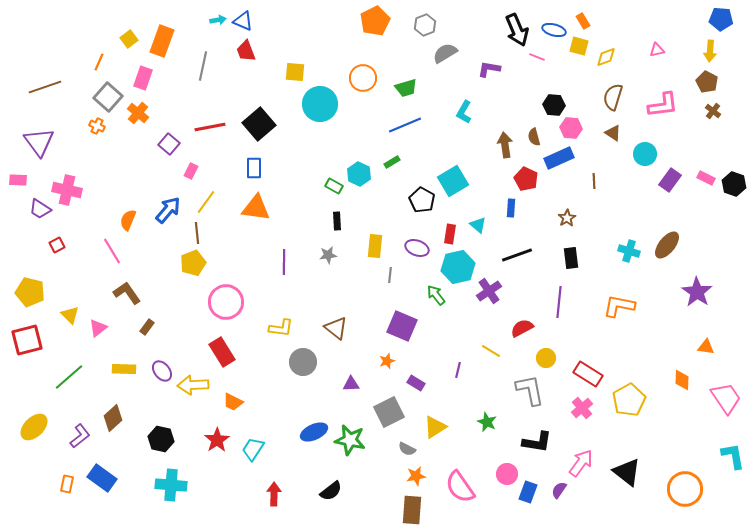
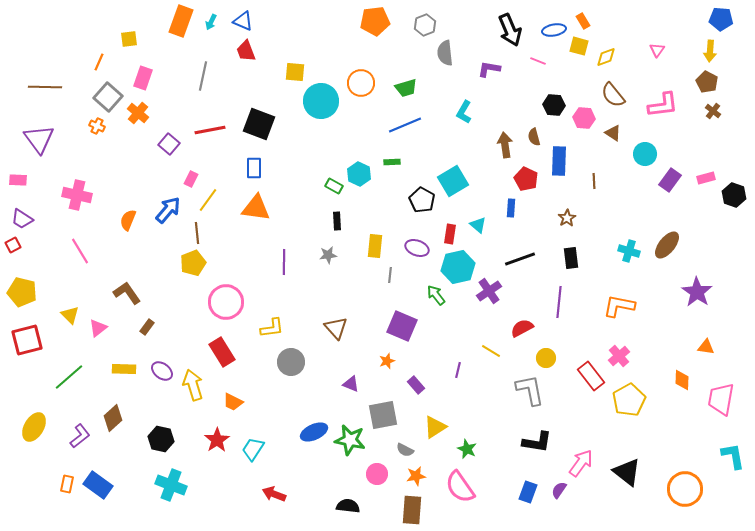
cyan arrow at (218, 20): moved 7 px left, 2 px down; rotated 126 degrees clockwise
orange pentagon at (375, 21): rotated 20 degrees clockwise
black arrow at (517, 30): moved 7 px left
blue ellipse at (554, 30): rotated 25 degrees counterclockwise
yellow square at (129, 39): rotated 30 degrees clockwise
orange rectangle at (162, 41): moved 19 px right, 20 px up
pink triangle at (657, 50): rotated 42 degrees counterclockwise
gray semicircle at (445, 53): rotated 65 degrees counterclockwise
pink line at (537, 57): moved 1 px right, 4 px down
gray line at (203, 66): moved 10 px down
orange circle at (363, 78): moved 2 px left, 5 px down
brown line at (45, 87): rotated 20 degrees clockwise
brown semicircle at (613, 97): moved 2 px up; rotated 56 degrees counterclockwise
cyan circle at (320, 104): moved 1 px right, 3 px up
black square at (259, 124): rotated 28 degrees counterclockwise
red line at (210, 127): moved 3 px down
pink hexagon at (571, 128): moved 13 px right, 10 px up
purple triangle at (39, 142): moved 3 px up
blue rectangle at (559, 158): moved 3 px down; rotated 64 degrees counterclockwise
green rectangle at (392, 162): rotated 28 degrees clockwise
pink rectangle at (191, 171): moved 8 px down
pink rectangle at (706, 178): rotated 42 degrees counterclockwise
black hexagon at (734, 184): moved 11 px down
pink cross at (67, 190): moved 10 px right, 5 px down
yellow line at (206, 202): moved 2 px right, 2 px up
purple trapezoid at (40, 209): moved 18 px left, 10 px down
red square at (57, 245): moved 44 px left
pink line at (112, 251): moved 32 px left
black line at (517, 255): moved 3 px right, 4 px down
yellow pentagon at (30, 292): moved 8 px left
yellow L-shape at (281, 328): moved 9 px left; rotated 15 degrees counterclockwise
brown triangle at (336, 328): rotated 10 degrees clockwise
gray circle at (303, 362): moved 12 px left
purple ellipse at (162, 371): rotated 15 degrees counterclockwise
red rectangle at (588, 374): moved 3 px right, 2 px down; rotated 20 degrees clockwise
purple rectangle at (416, 383): moved 2 px down; rotated 18 degrees clockwise
purple triangle at (351, 384): rotated 24 degrees clockwise
yellow arrow at (193, 385): rotated 76 degrees clockwise
pink trapezoid at (726, 398): moved 5 px left, 1 px down; rotated 136 degrees counterclockwise
pink cross at (582, 408): moved 37 px right, 52 px up
gray square at (389, 412): moved 6 px left, 3 px down; rotated 16 degrees clockwise
green star at (487, 422): moved 20 px left, 27 px down
yellow ellipse at (34, 427): rotated 16 degrees counterclockwise
gray semicircle at (407, 449): moved 2 px left, 1 px down
pink circle at (507, 474): moved 130 px left
blue rectangle at (102, 478): moved 4 px left, 7 px down
cyan cross at (171, 485): rotated 16 degrees clockwise
black semicircle at (331, 491): moved 17 px right, 15 px down; rotated 135 degrees counterclockwise
red arrow at (274, 494): rotated 70 degrees counterclockwise
